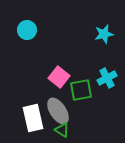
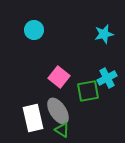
cyan circle: moved 7 px right
green square: moved 7 px right, 1 px down
